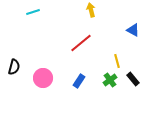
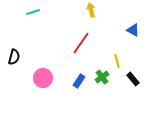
red line: rotated 15 degrees counterclockwise
black semicircle: moved 10 px up
green cross: moved 8 px left, 3 px up
